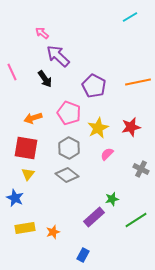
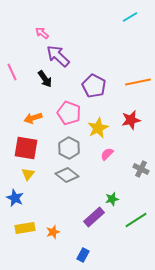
red star: moved 7 px up
